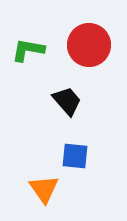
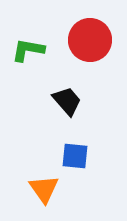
red circle: moved 1 px right, 5 px up
